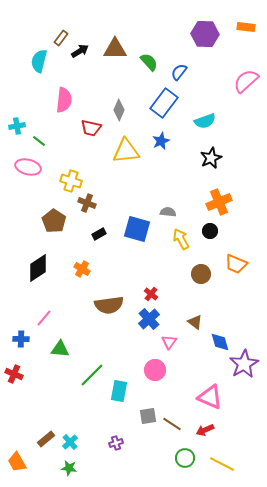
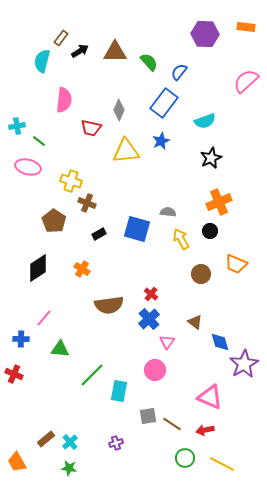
brown triangle at (115, 49): moved 3 px down
cyan semicircle at (39, 61): moved 3 px right
pink triangle at (169, 342): moved 2 px left
red arrow at (205, 430): rotated 12 degrees clockwise
